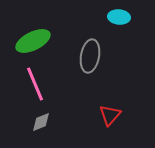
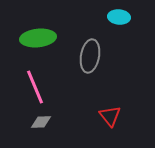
green ellipse: moved 5 px right, 3 px up; rotated 20 degrees clockwise
pink line: moved 3 px down
red triangle: moved 1 px down; rotated 20 degrees counterclockwise
gray diamond: rotated 20 degrees clockwise
